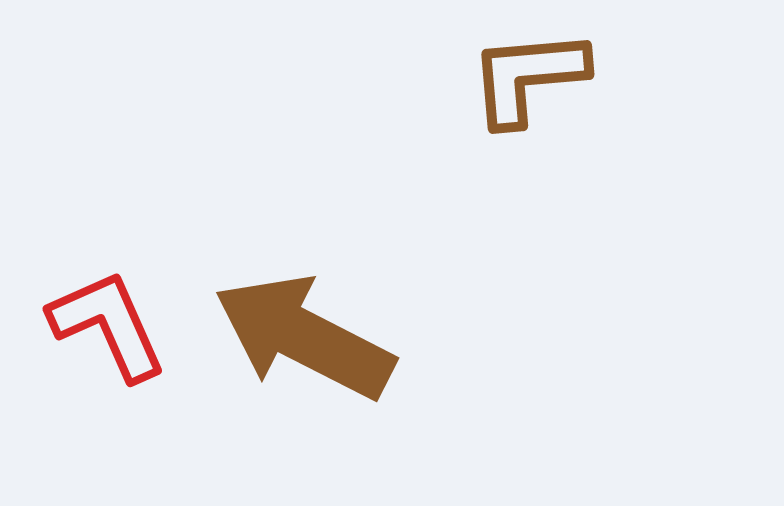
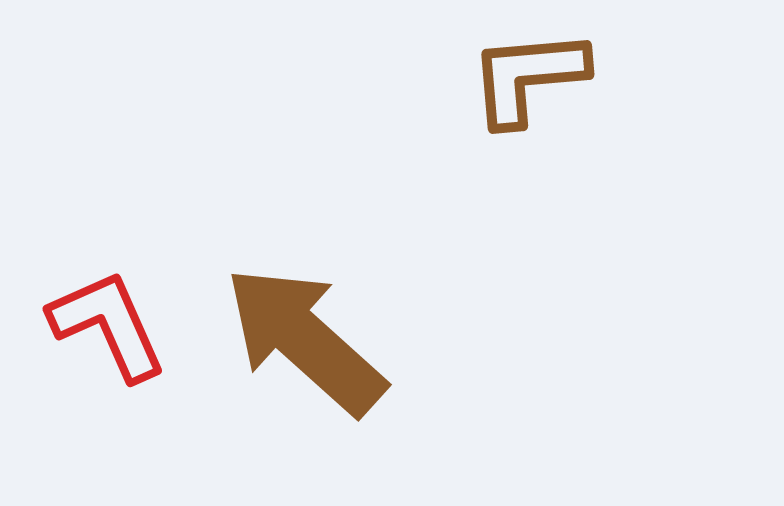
brown arrow: moved 1 px right, 3 px down; rotated 15 degrees clockwise
